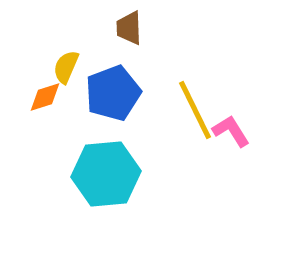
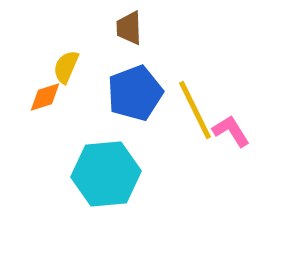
blue pentagon: moved 22 px right
